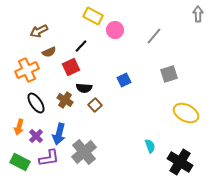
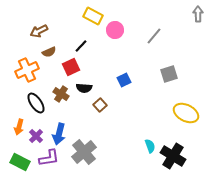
brown cross: moved 4 px left, 6 px up
brown square: moved 5 px right
black cross: moved 7 px left, 6 px up
